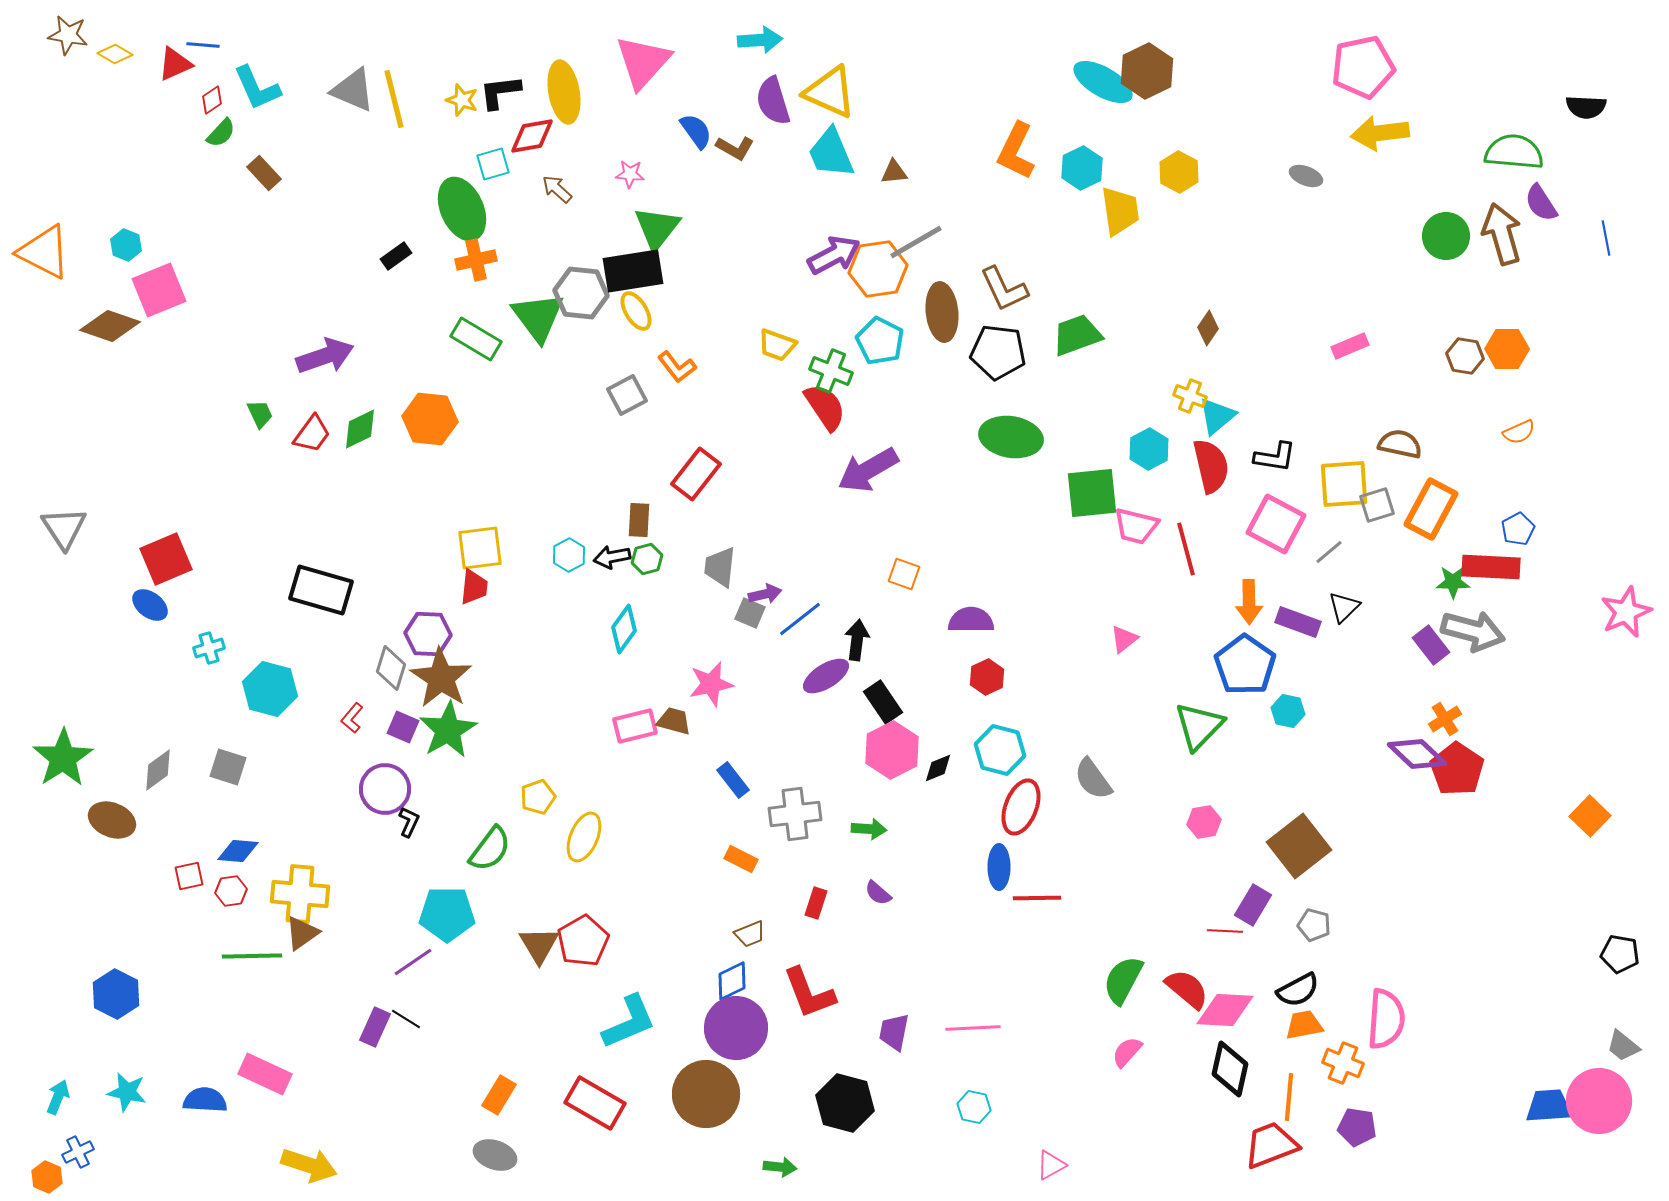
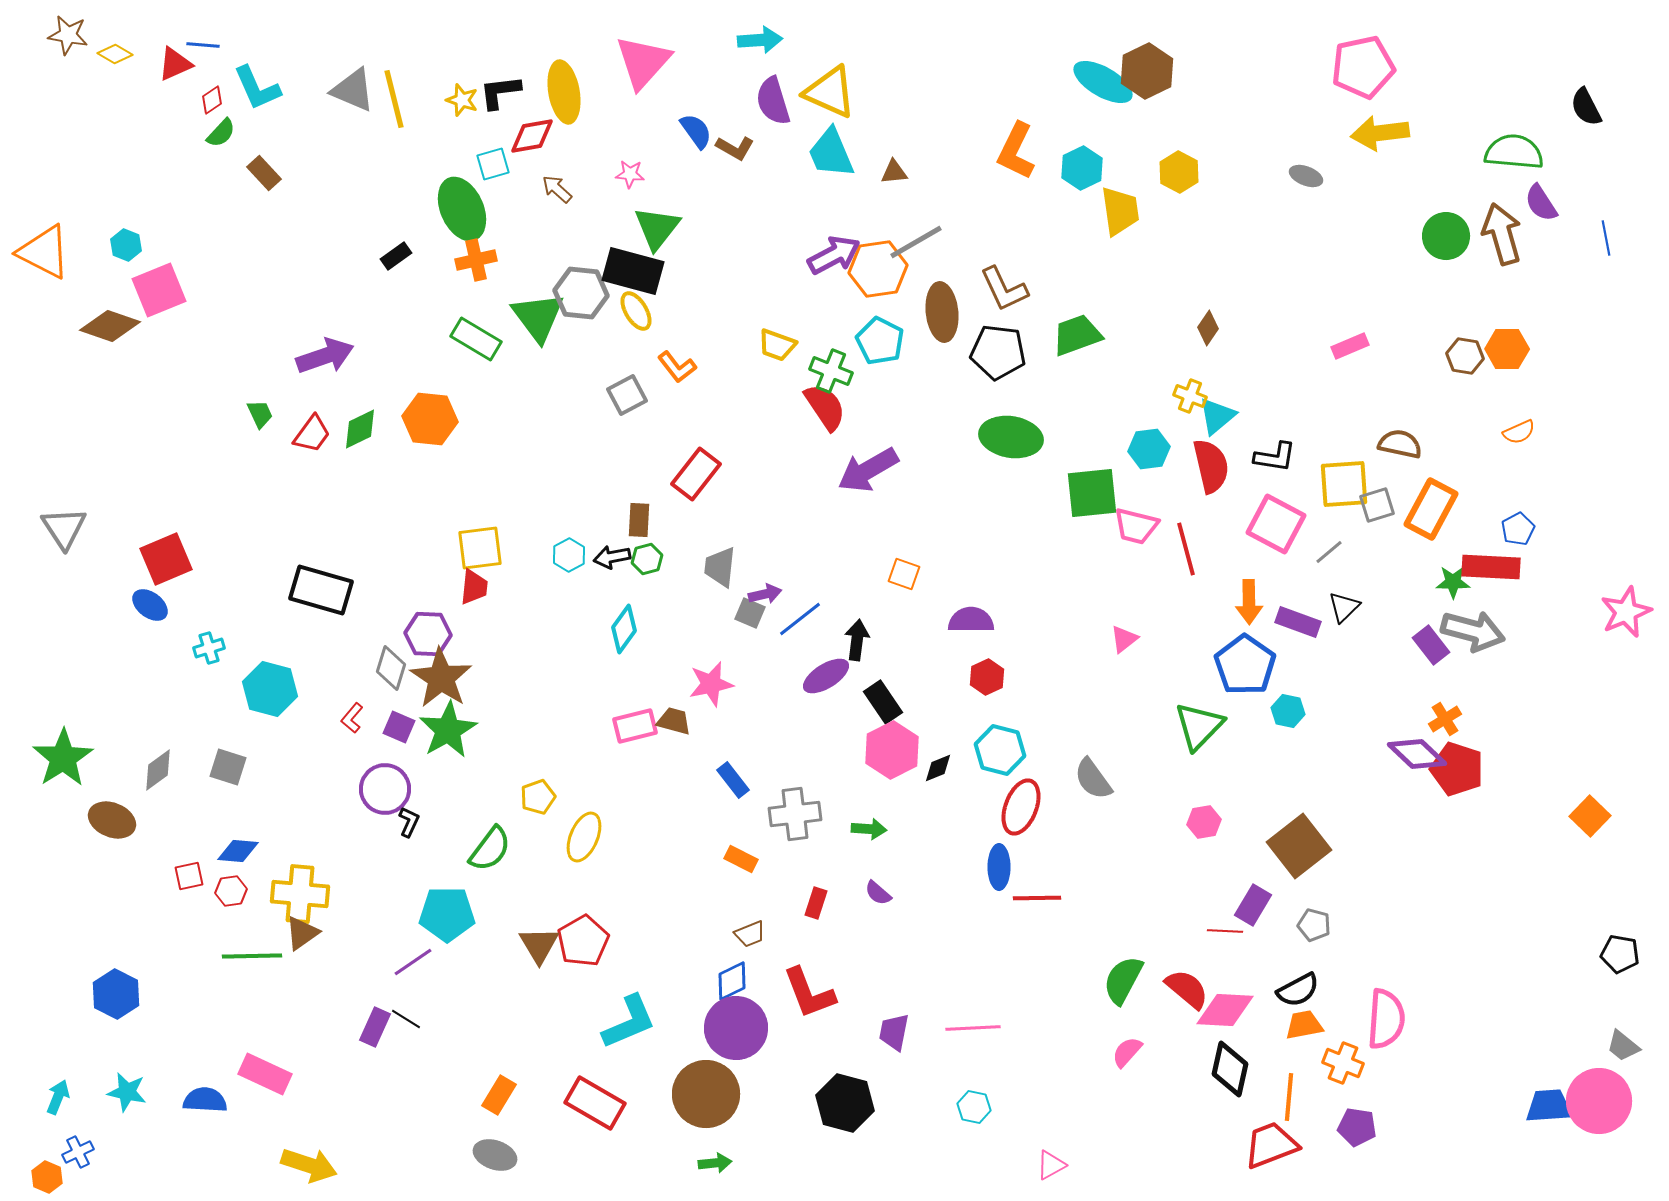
black semicircle at (1586, 107): rotated 60 degrees clockwise
black rectangle at (633, 271): rotated 24 degrees clockwise
cyan hexagon at (1149, 449): rotated 21 degrees clockwise
purple square at (403, 727): moved 4 px left
red pentagon at (1457, 769): rotated 16 degrees counterclockwise
green arrow at (780, 1167): moved 65 px left, 4 px up; rotated 12 degrees counterclockwise
